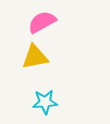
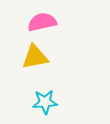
pink semicircle: rotated 16 degrees clockwise
